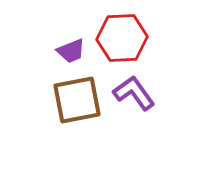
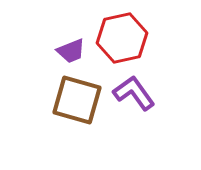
red hexagon: rotated 9 degrees counterclockwise
brown square: rotated 27 degrees clockwise
